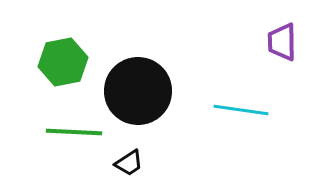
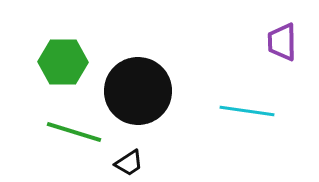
green hexagon: rotated 12 degrees clockwise
cyan line: moved 6 px right, 1 px down
green line: rotated 14 degrees clockwise
